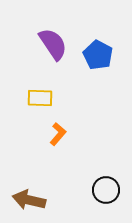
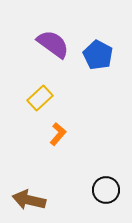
purple semicircle: rotated 20 degrees counterclockwise
yellow rectangle: rotated 45 degrees counterclockwise
